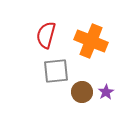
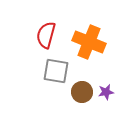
orange cross: moved 2 px left, 1 px down
gray square: rotated 16 degrees clockwise
purple star: rotated 21 degrees clockwise
